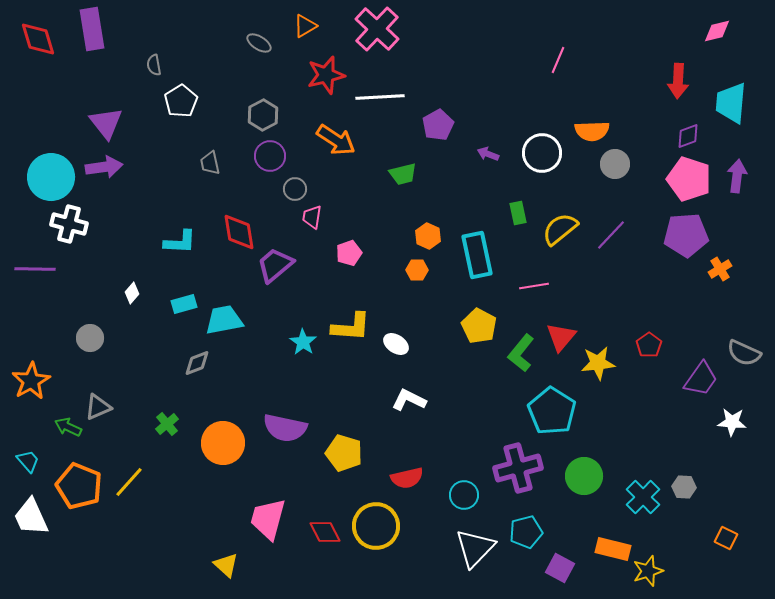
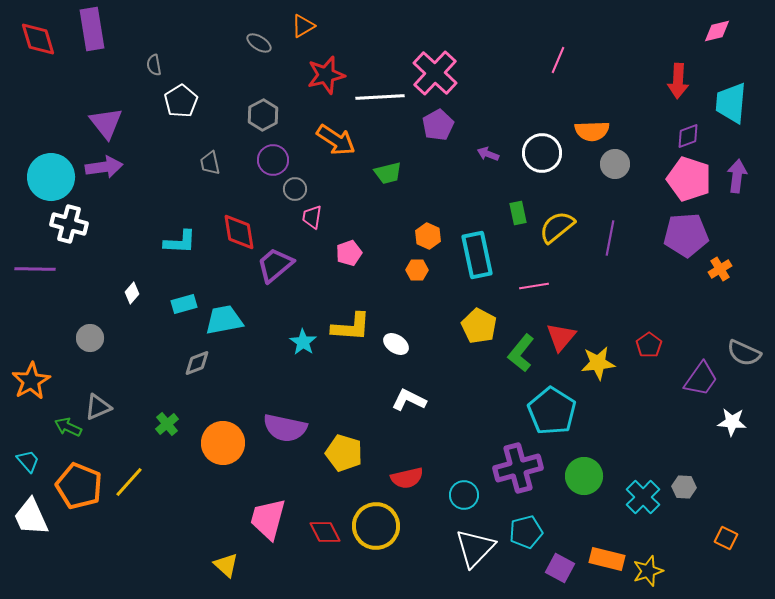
orange triangle at (305, 26): moved 2 px left
pink cross at (377, 29): moved 58 px right, 44 px down
purple circle at (270, 156): moved 3 px right, 4 px down
green trapezoid at (403, 174): moved 15 px left, 1 px up
yellow semicircle at (560, 229): moved 3 px left, 2 px up
purple line at (611, 235): moved 1 px left, 3 px down; rotated 32 degrees counterclockwise
orange rectangle at (613, 549): moved 6 px left, 10 px down
